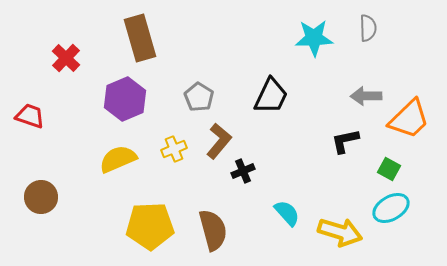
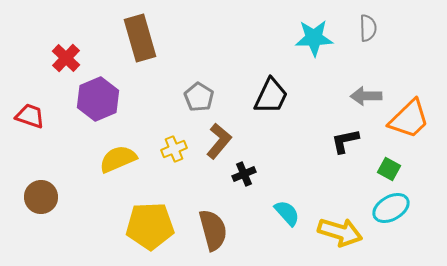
purple hexagon: moved 27 px left
black cross: moved 1 px right, 3 px down
